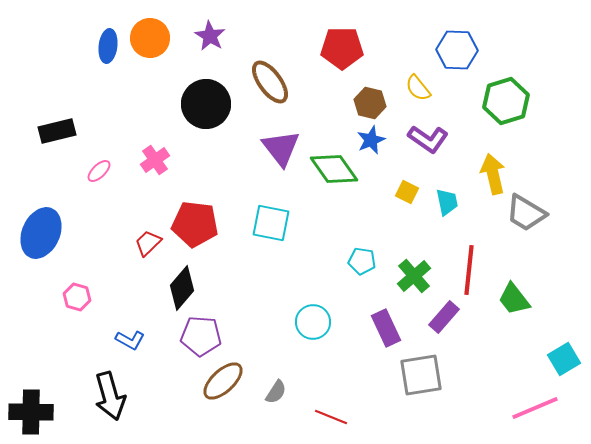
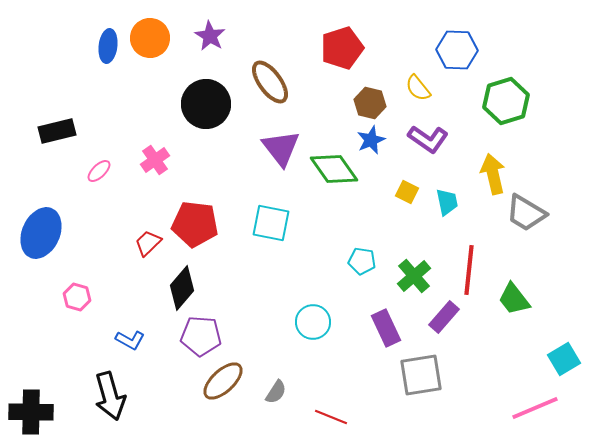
red pentagon at (342, 48): rotated 18 degrees counterclockwise
